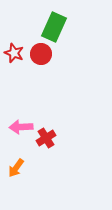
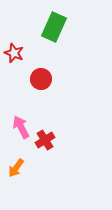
red circle: moved 25 px down
pink arrow: rotated 65 degrees clockwise
red cross: moved 1 px left, 2 px down
